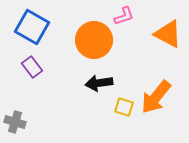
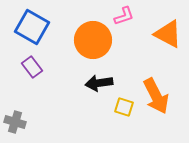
orange circle: moved 1 px left
orange arrow: moved 1 px up; rotated 66 degrees counterclockwise
